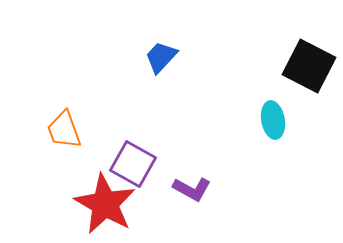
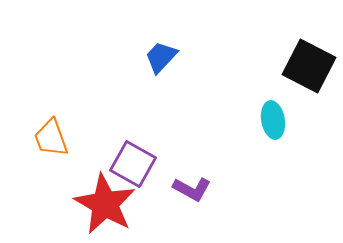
orange trapezoid: moved 13 px left, 8 px down
